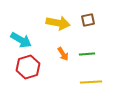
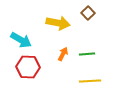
brown square: moved 7 px up; rotated 32 degrees counterclockwise
orange arrow: rotated 120 degrees counterclockwise
red hexagon: rotated 20 degrees clockwise
yellow line: moved 1 px left, 1 px up
